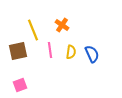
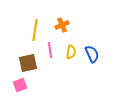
orange cross: rotated 32 degrees clockwise
yellow line: moved 2 px right; rotated 30 degrees clockwise
brown square: moved 10 px right, 12 px down
